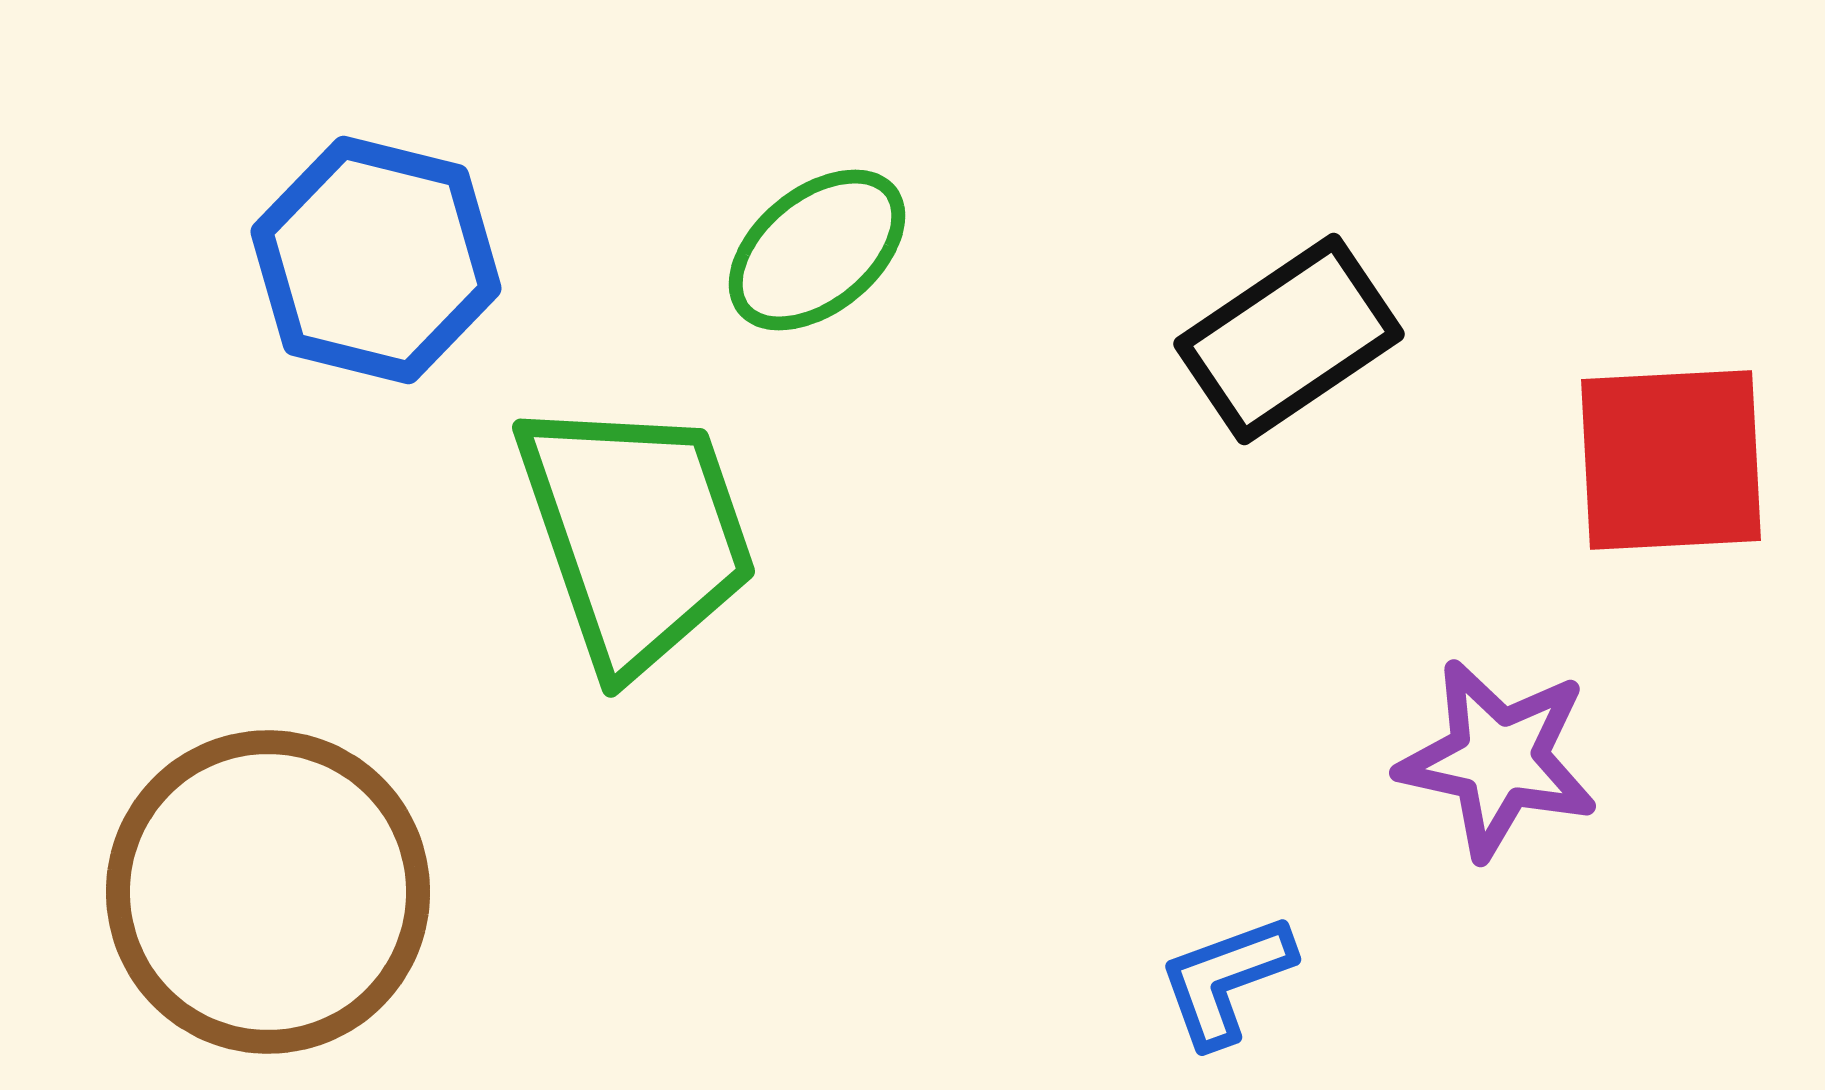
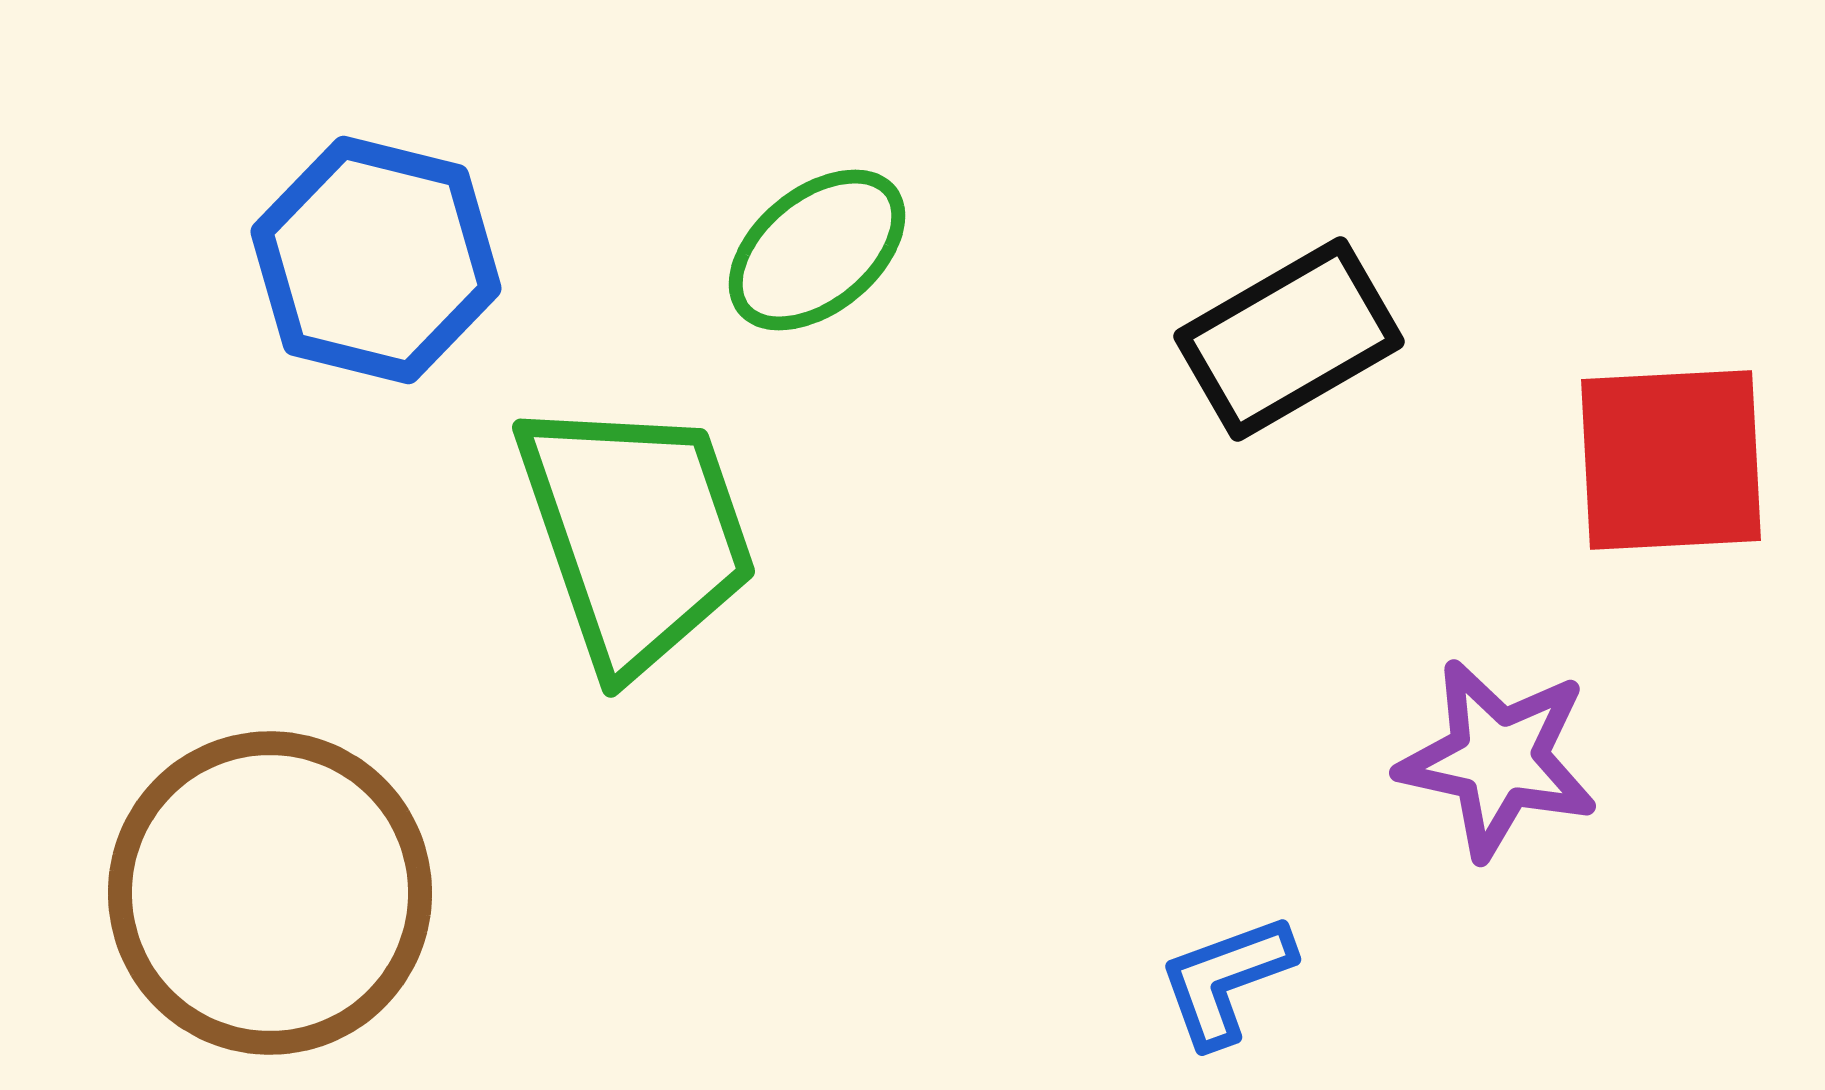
black rectangle: rotated 4 degrees clockwise
brown circle: moved 2 px right, 1 px down
